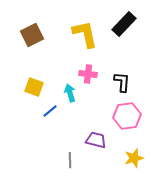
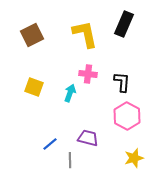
black rectangle: rotated 20 degrees counterclockwise
cyan arrow: rotated 36 degrees clockwise
blue line: moved 33 px down
pink hexagon: rotated 24 degrees counterclockwise
purple trapezoid: moved 8 px left, 2 px up
